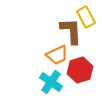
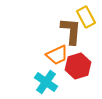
brown L-shape: rotated 8 degrees clockwise
red hexagon: moved 2 px left, 4 px up
cyan cross: moved 5 px left
